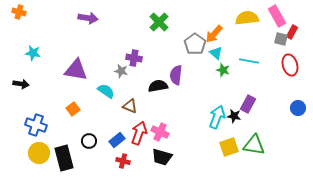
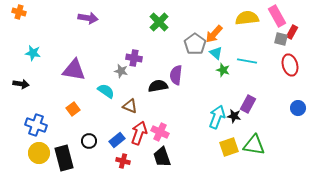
cyan line: moved 2 px left
purple triangle: moved 2 px left
black trapezoid: rotated 55 degrees clockwise
